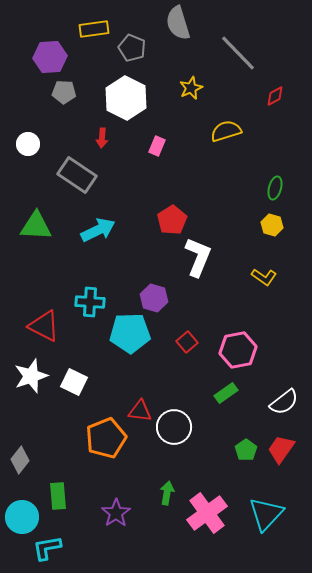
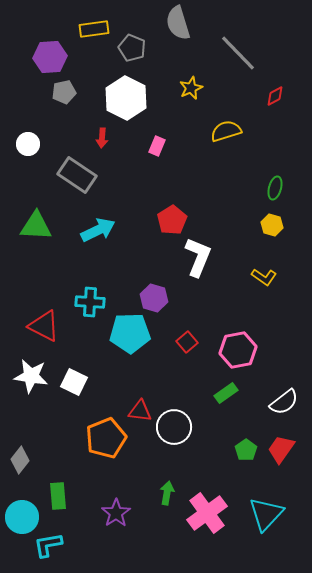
gray pentagon at (64, 92): rotated 15 degrees counterclockwise
white star at (31, 376): rotated 28 degrees clockwise
cyan L-shape at (47, 548): moved 1 px right, 3 px up
